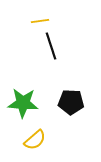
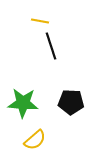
yellow line: rotated 18 degrees clockwise
